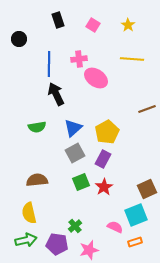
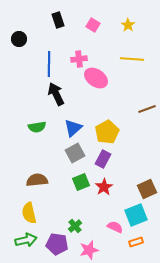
orange rectangle: moved 1 px right
